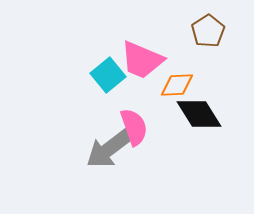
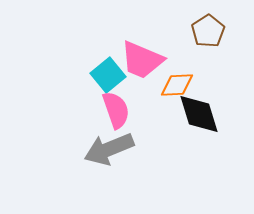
black diamond: rotated 15 degrees clockwise
pink semicircle: moved 18 px left, 17 px up
gray arrow: rotated 15 degrees clockwise
